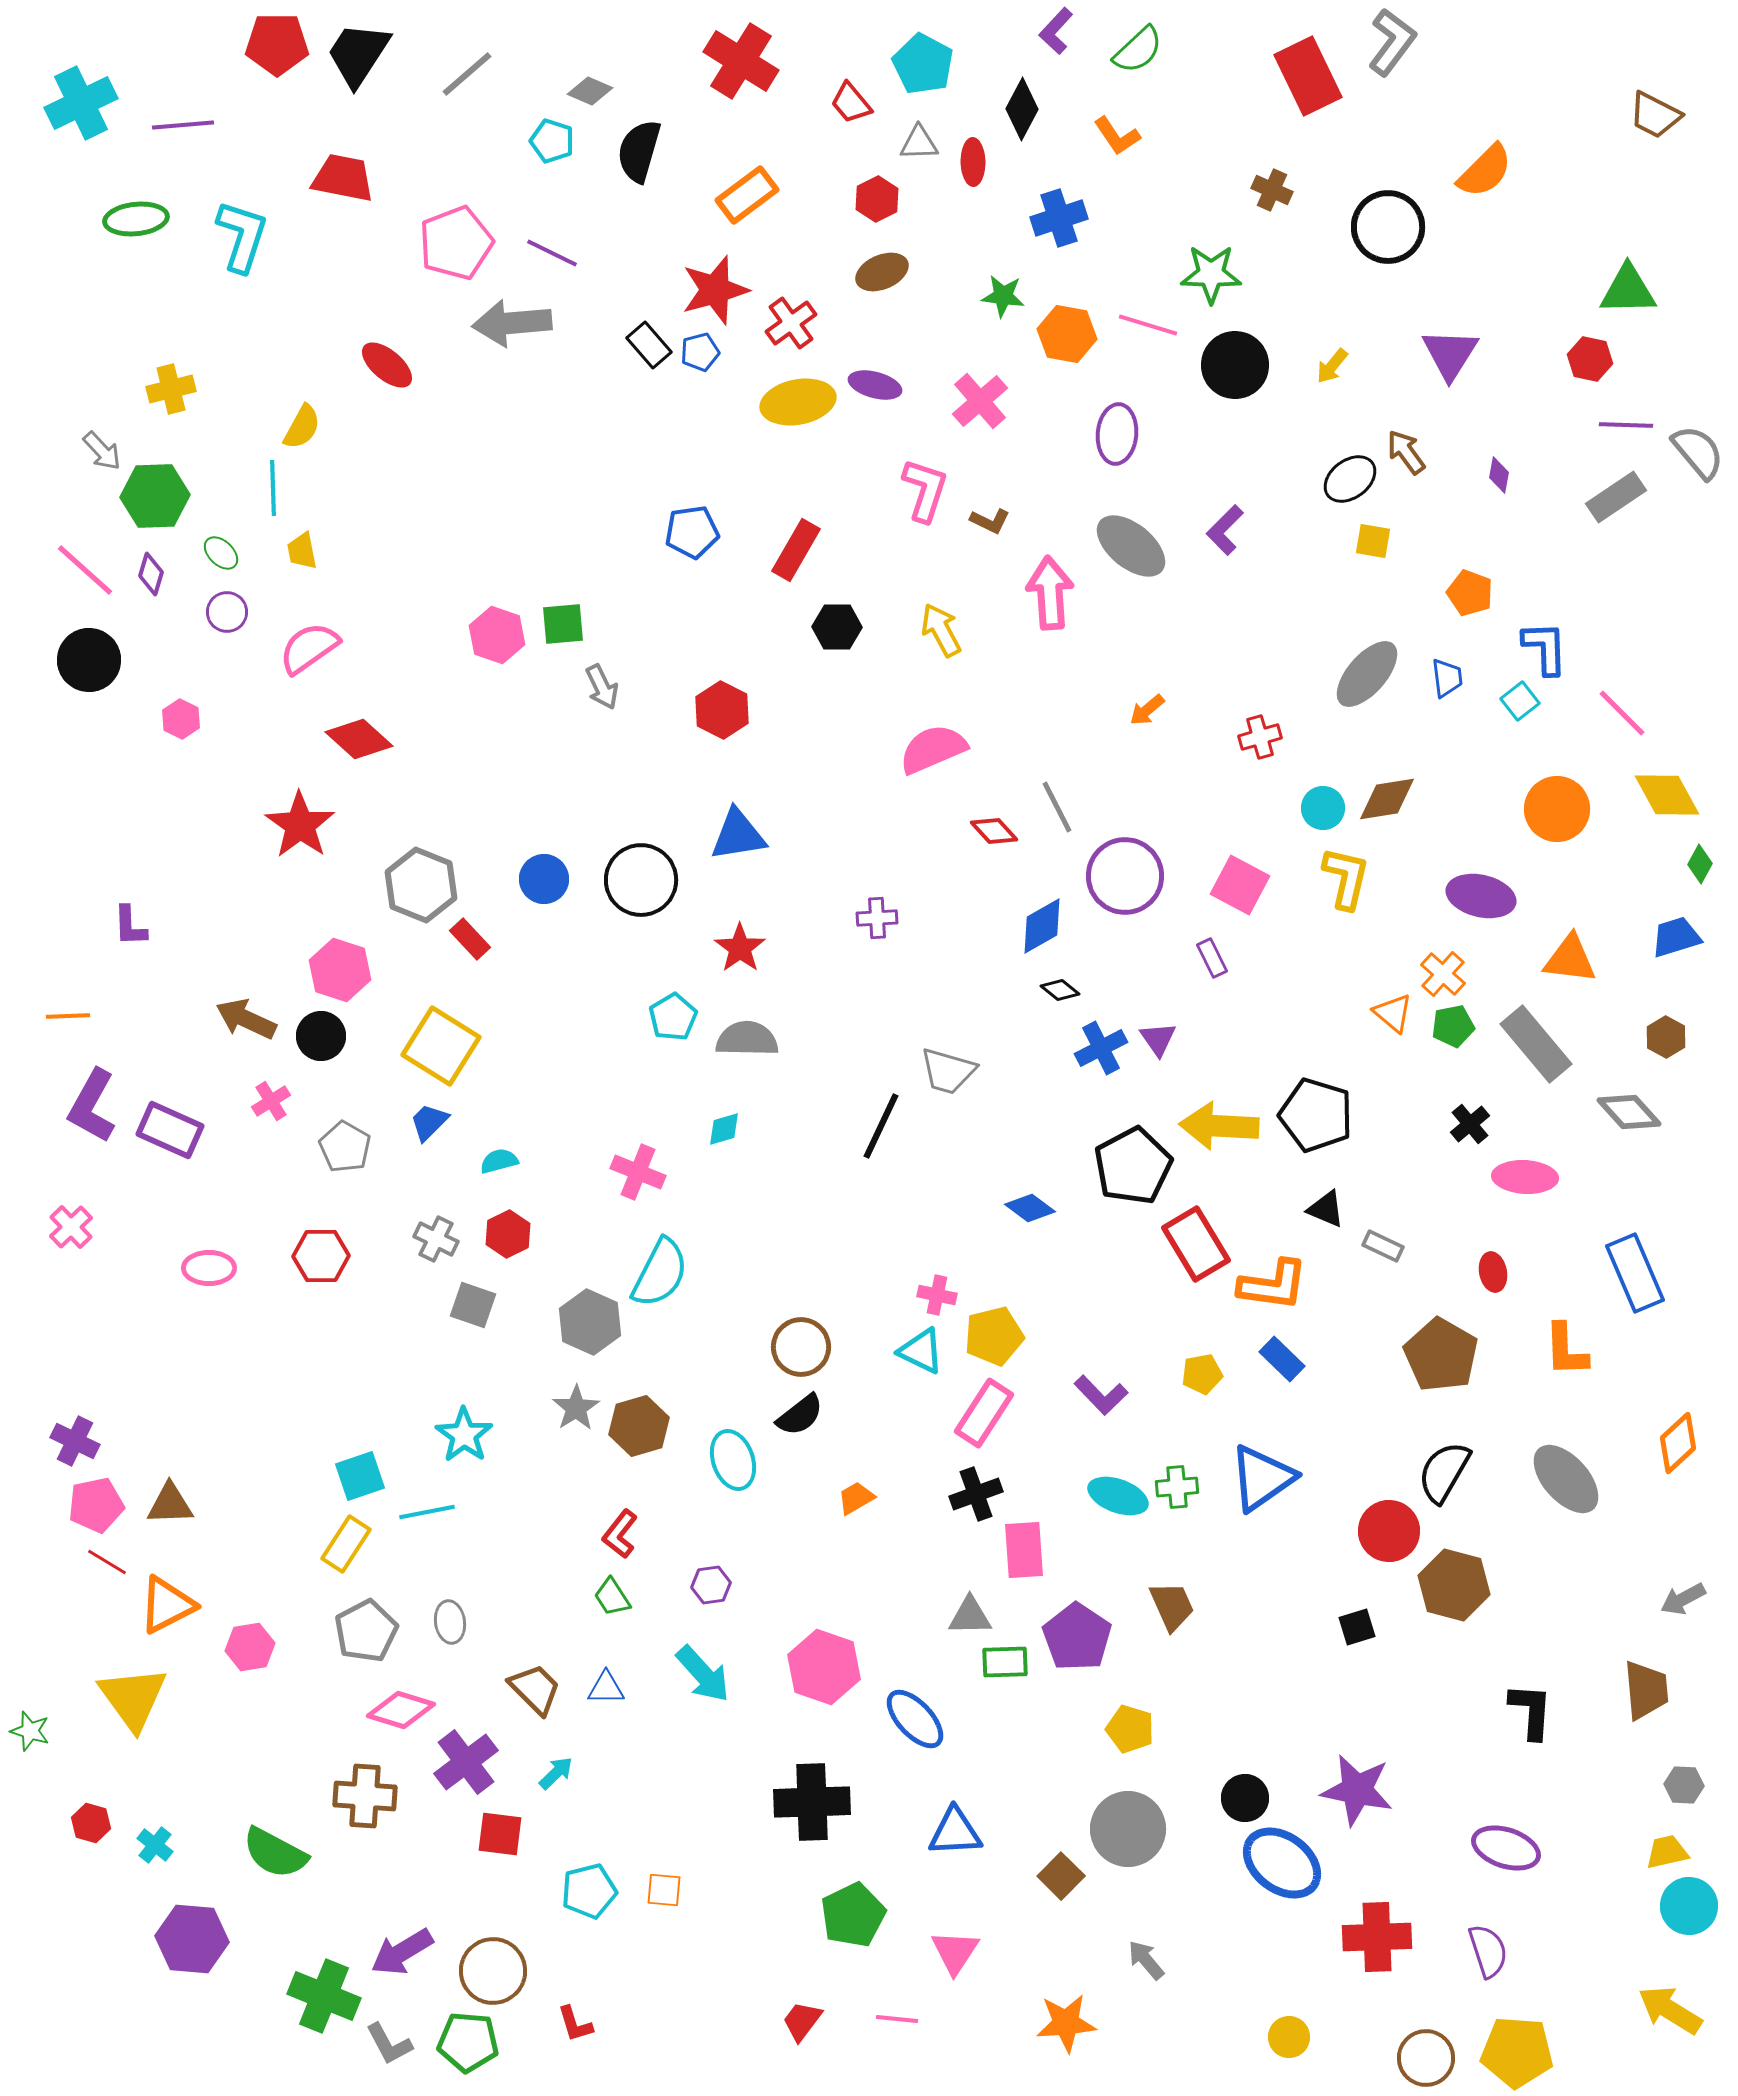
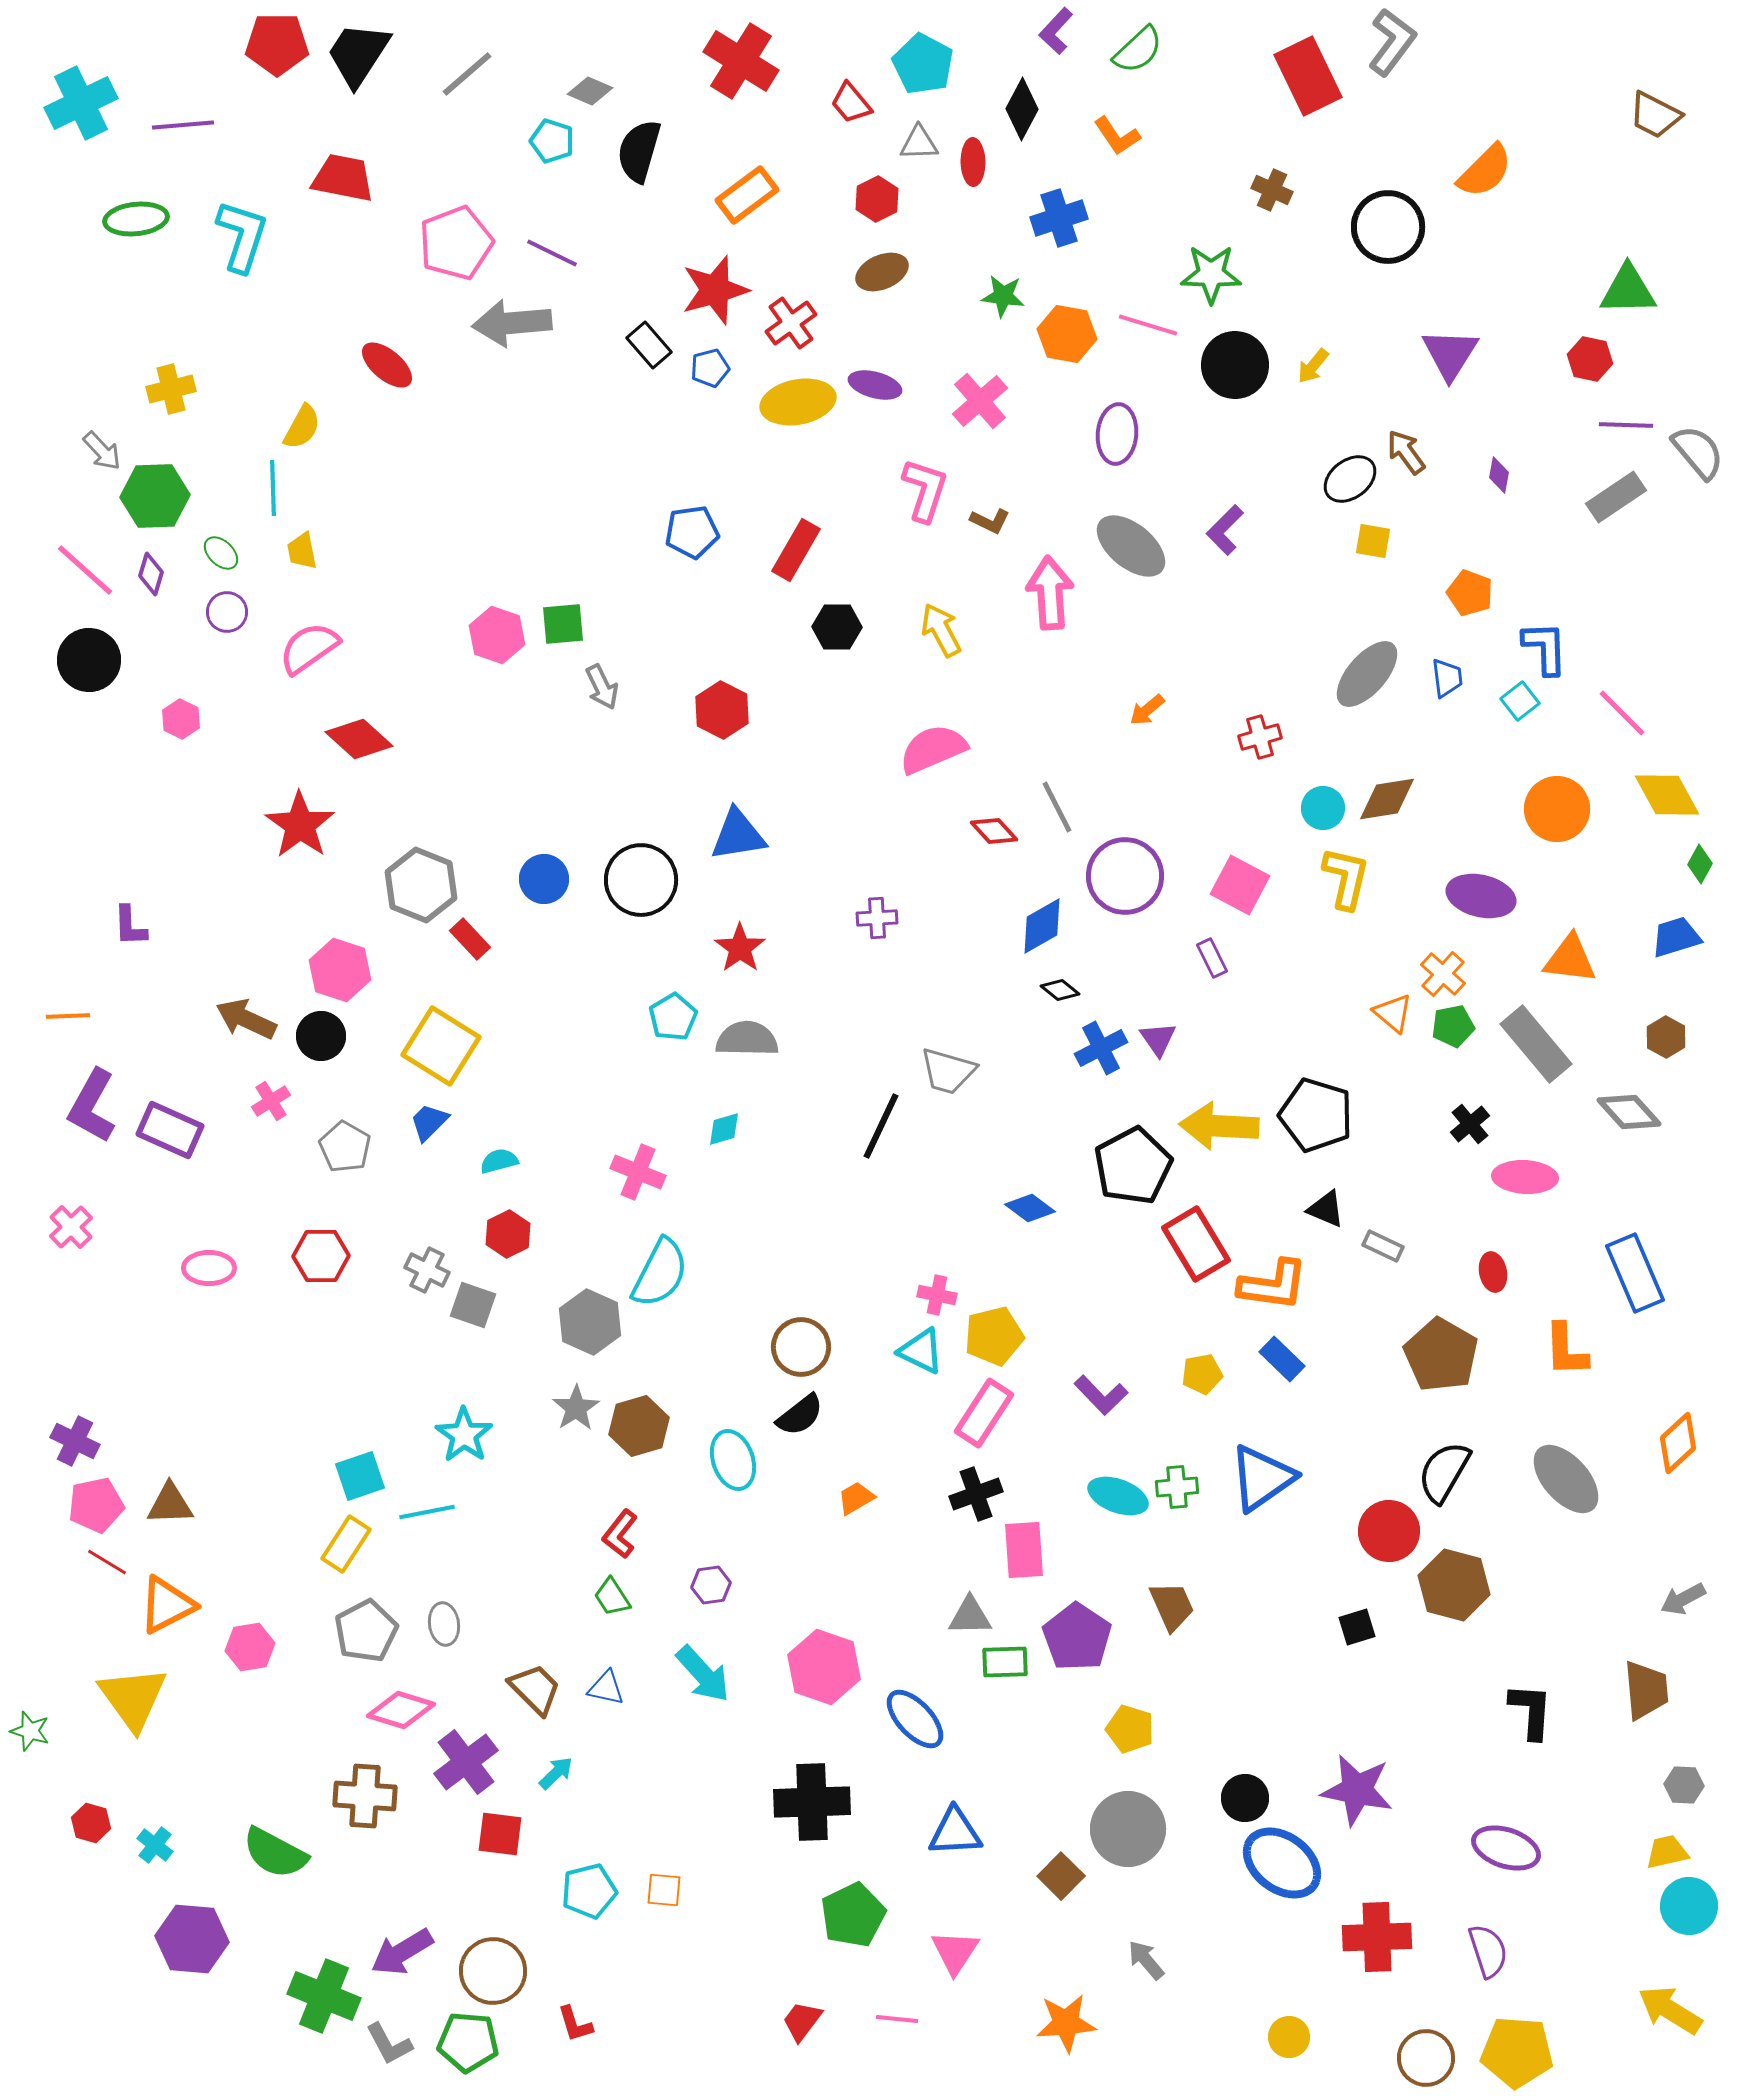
blue pentagon at (700, 352): moved 10 px right, 16 px down
yellow arrow at (1332, 366): moved 19 px left
gray cross at (436, 1239): moved 9 px left, 31 px down
gray ellipse at (450, 1622): moved 6 px left, 2 px down
blue triangle at (606, 1688): rotated 12 degrees clockwise
